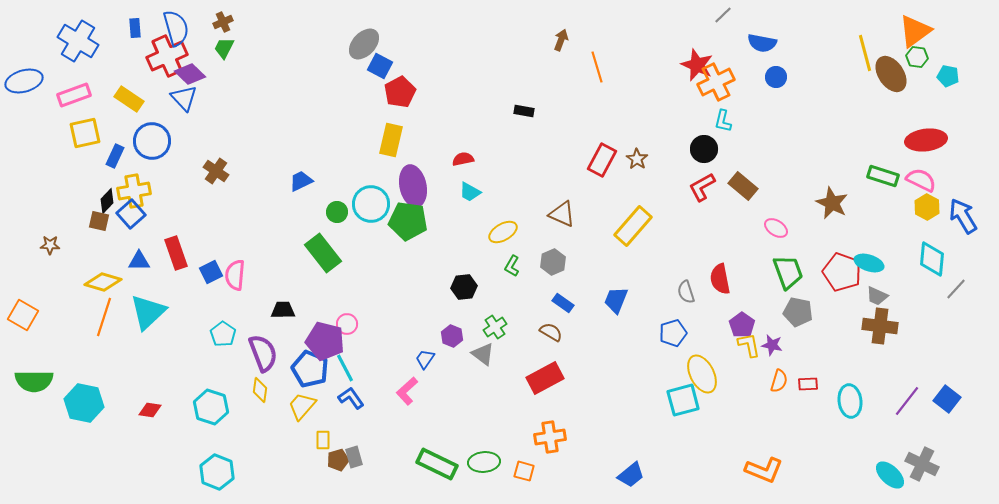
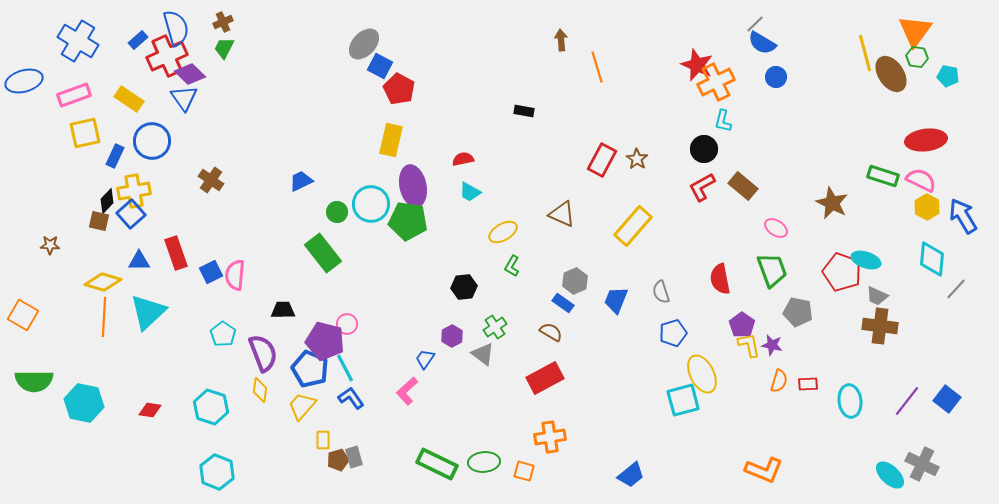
gray line at (723, 15): moved 32 px right, 9 px down
blue rectangle at (135, 28): moved 3 px right, 12 px down; rotated 54 degrees clockwise
orange triangle at (915, 31): rotated 18 degrees counterclockwise
brown arrow at (561, 40): rotated 25 degrees counterclockwise
blue semicircle at (762, 43): rotated 20 degrees clockwise
red pentagon at (400, 92): moved 1 px left, 3 px up; rotated 16 degrees counterclockwise
blue triangle at (184, 98): rotated 8 degrees clockwise
brown cross at (216, 171): moved 5 px left, 9 px down
gray hexagon at (553, 262): moved 22 px right, 19 px down
cyan ellipse at (869, 263): moved 3 px left, 3 px up
green trapezoid at (788, 272): moved 16 px left, 2 px up
gray semicircle at (686, 292): moved 25 px left
orange line at (104, 317): rotated 15 degrees counterclockwise
purple hexagon at (452, 336): rotated 10 degrees clockwise
